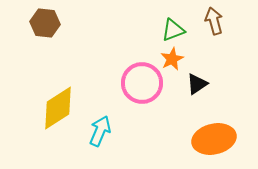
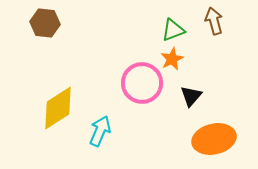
black triangle: moved 6 px left, 12 px down; rotated 15 degrees counterclockwise
